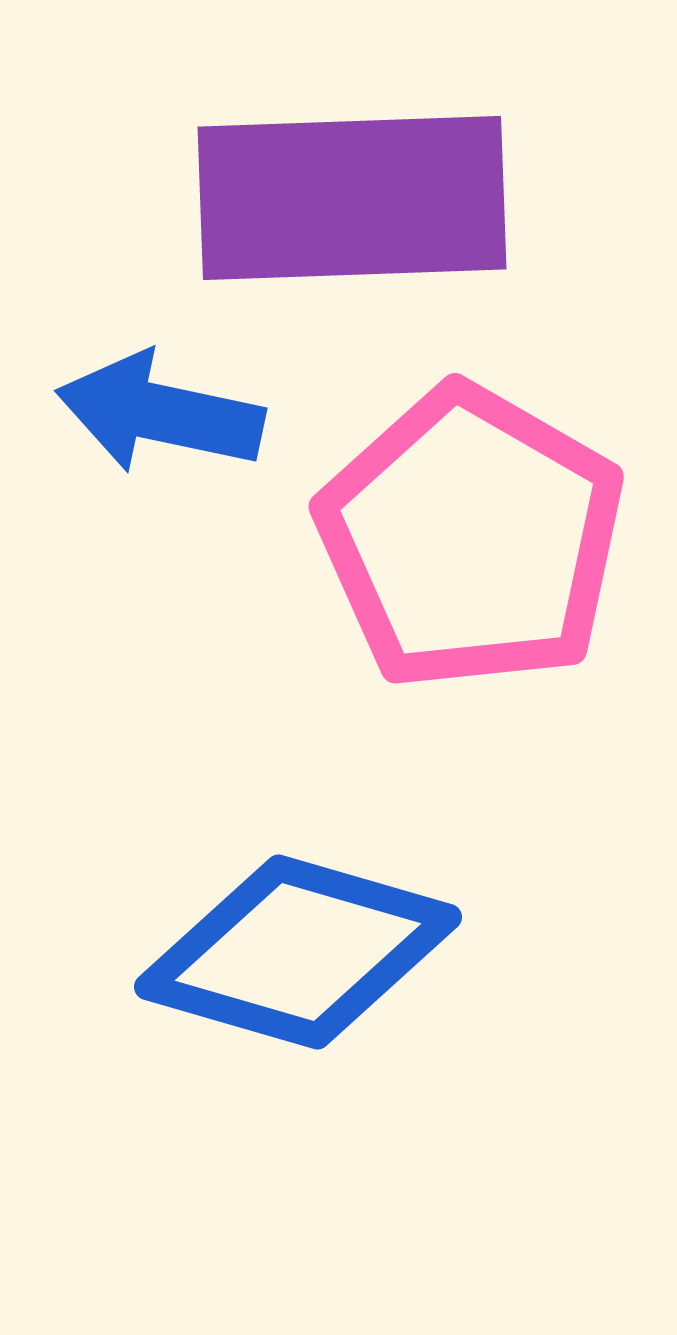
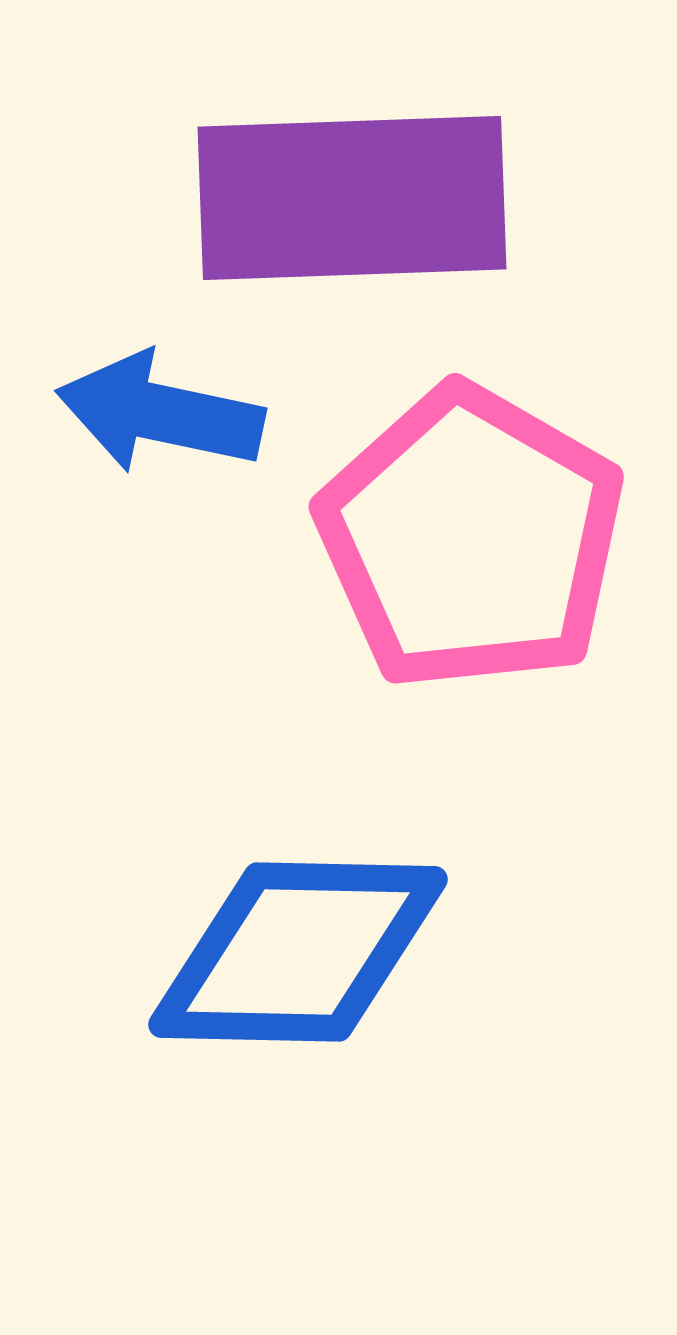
blue diamond: rotated 15 degrees counterclockwise
